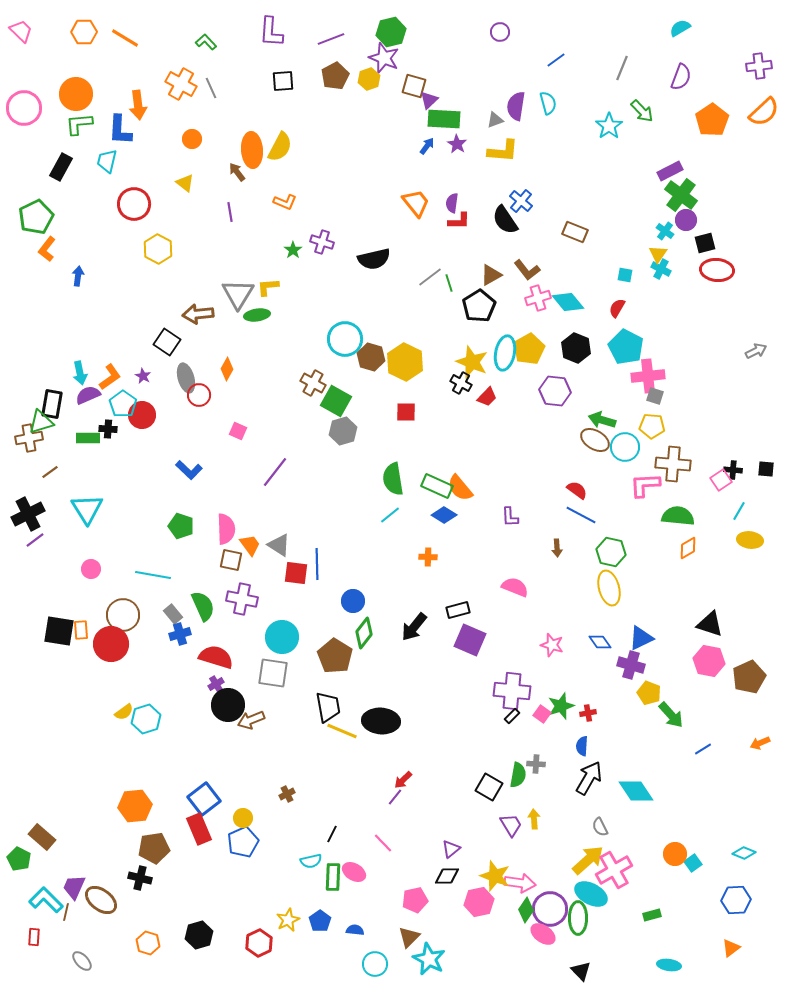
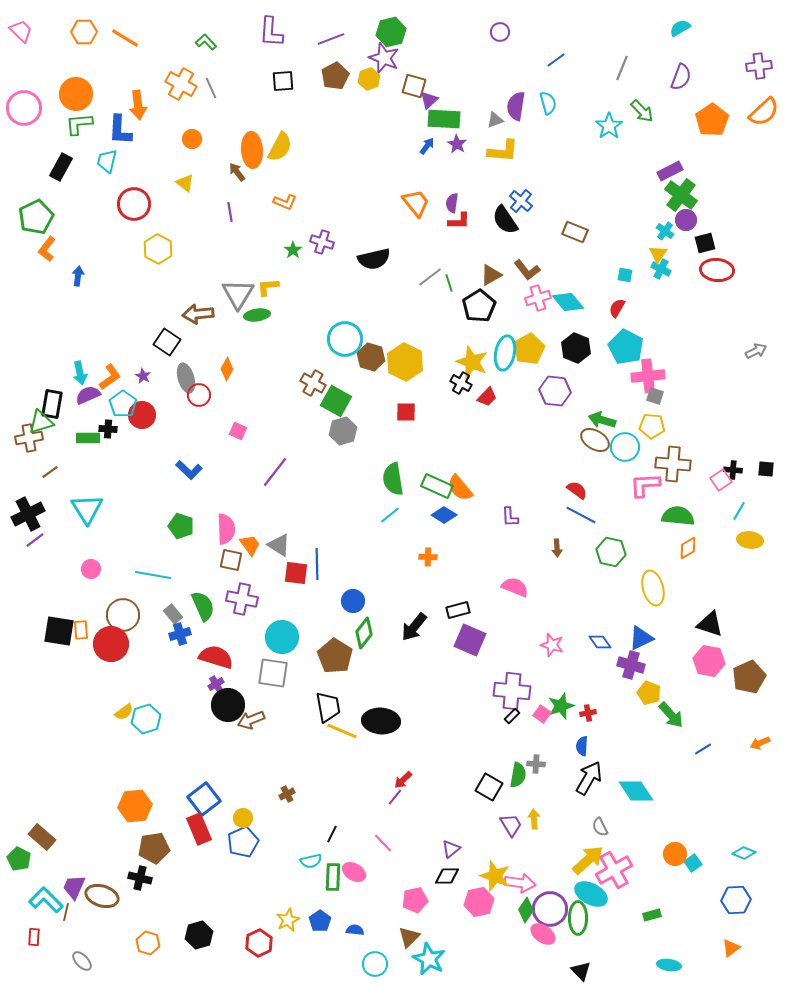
yellow ellipse at (609, 588): moved 44 px right
brown ellipse at (101, 900): moved 1 px right, 4 px up; rotated 20 degrees counterclockwise
